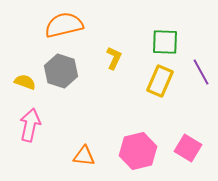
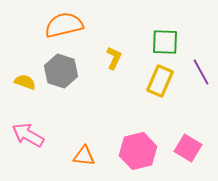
pink arrow: moved 2 px left, 10 px down; rotated 72 degrees counterclockwise
